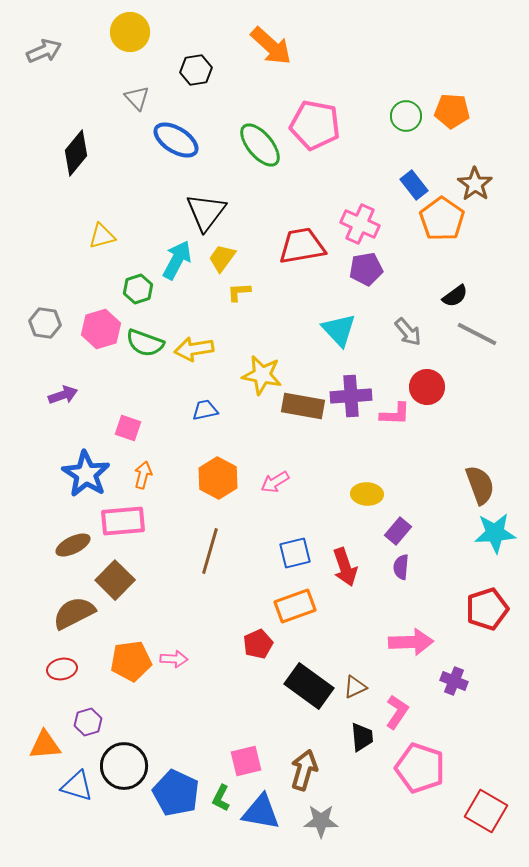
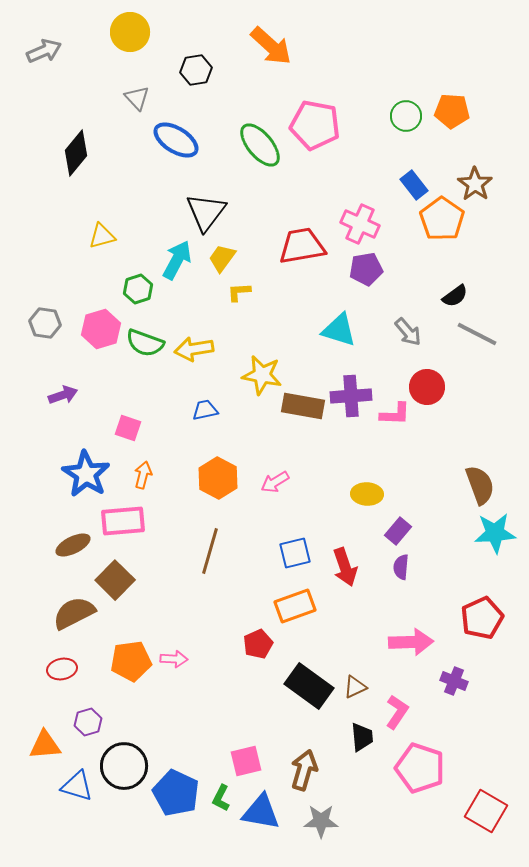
cyan triangle at (339, 330): rotated 30 degrees counterclockwise
red pentagon at (487, 609): moved 5 px left, 9 px down; rotated 6 degrees counterclockwise
